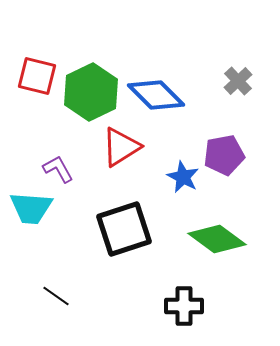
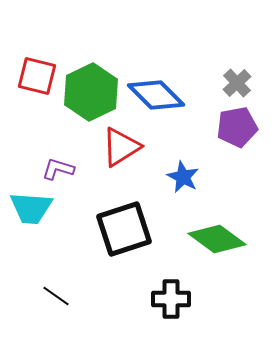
gray cross: moved 1 px left, 2 px down
purple pentagon: moved 13 px right, 28 px up
purple L-shape: rotated 44 degrees counterclockwise
black cross: moved 13 px left, 7 px up
